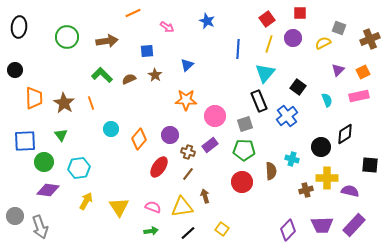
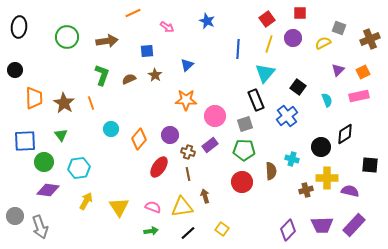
green L-shape at (102, 75): rotated 65 degrees clockwise
black rectangle at (259, 101): moved 3 px left, 1 px up
brown line at (188, 174): rotated 48 degrees counterclockwise
